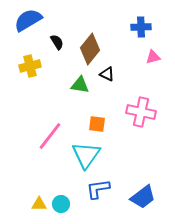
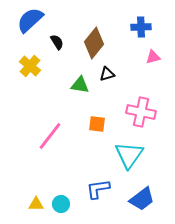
blue semicircle: moved 2 px right; rotated 12 degrees counterclockwise
brown diamond: moved 4 px right, 6 px up
yellow cross: rotated 35 degrees counterclockwise
black triangle: rotated 42 degrees counterclockwise
cyan triangle: moved 43 px right
blue trapezoid: moved 1 px left, 2 px down
yellow triangle: moved 3 px left
